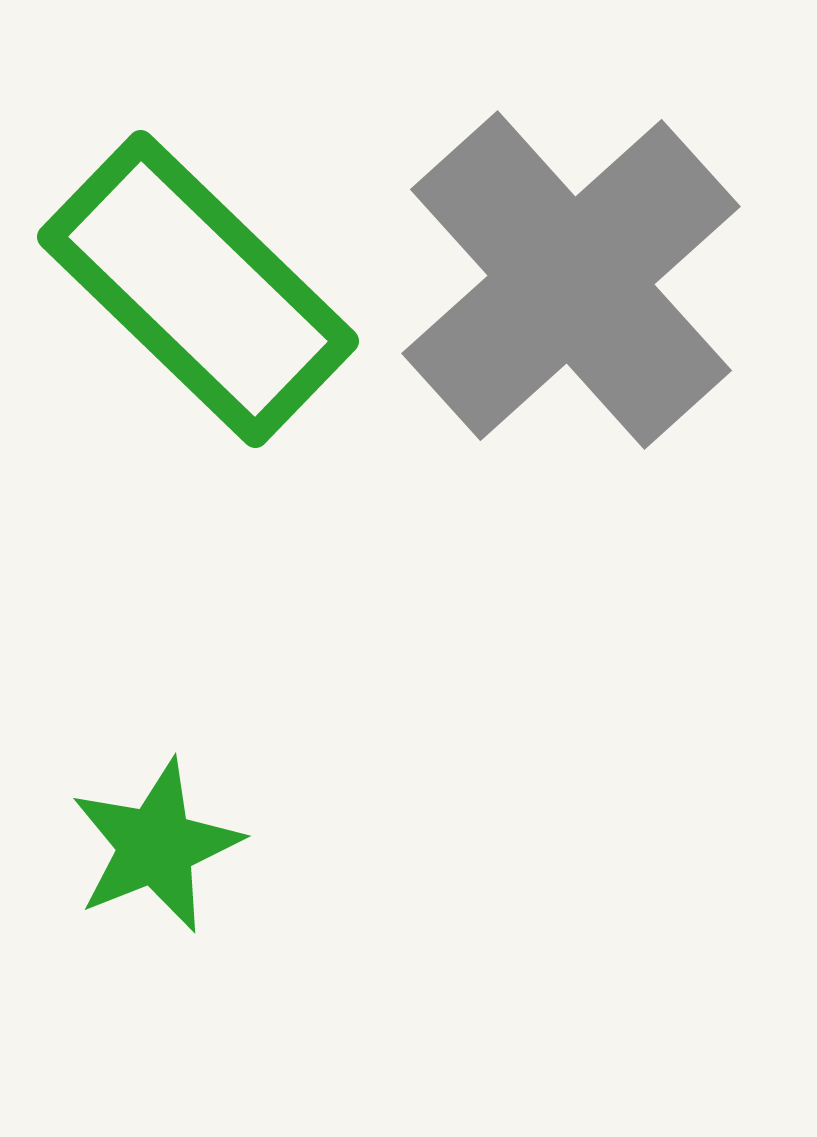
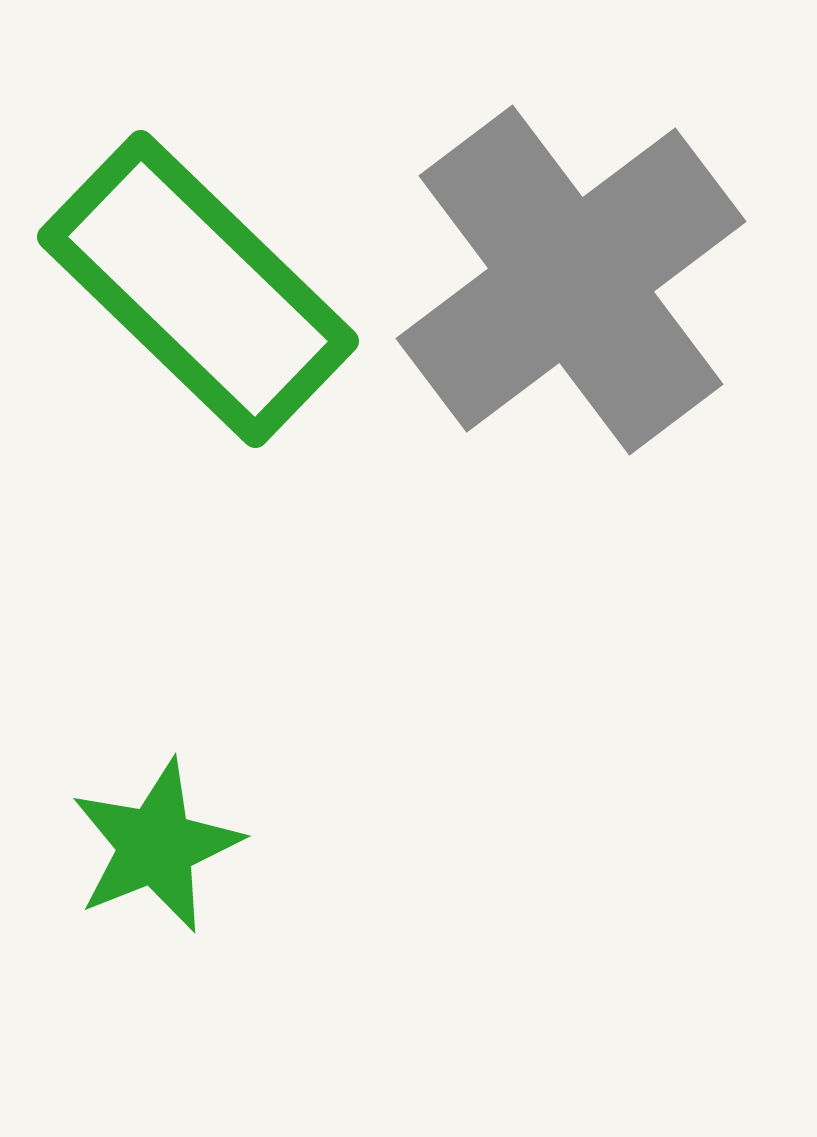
gray cross: rotated 5 degrees clockwise
